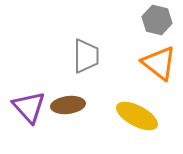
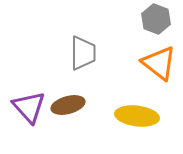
gray hexagon: moved 1 px left, 1 px up; rotated 8 degrees clockwise
gray trapezoid: moved 3 px left, 3 px up
brown ellipse: rotated 8 degrees counterclockwise
yellow ellipse: rotated 21 degrees counterclockwise
